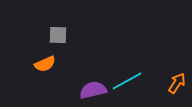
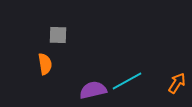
orange semicircle: rotated 75 degrees counterclockwise
